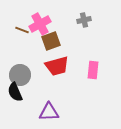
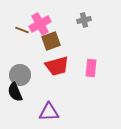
pink rectangle: moved 2 px left, 2 px up
